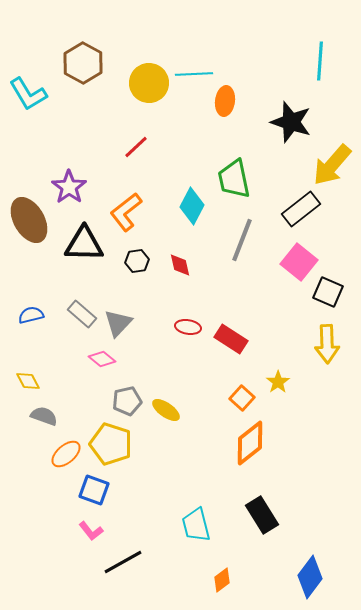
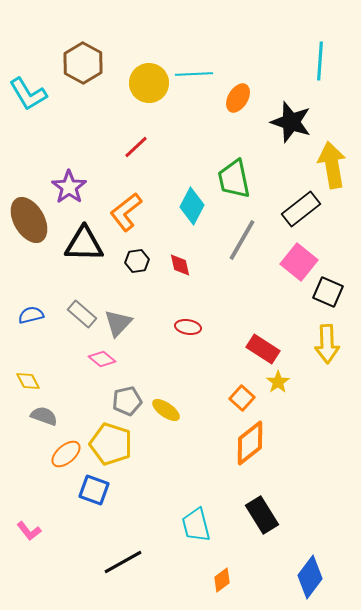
orange ellipse at (225, 101): moved 13 px right, 3 px up; rotated 24 degrees clockwise
yellow arrow at (332, 165): rotated 129 degrees clockwise
gray line at (242, 240): rotated 9 degrees clockwise
red rectangle at (231, 339): moved 32 px right, 10 px down
pink L-shape at (91, 531): moved 62 px left
